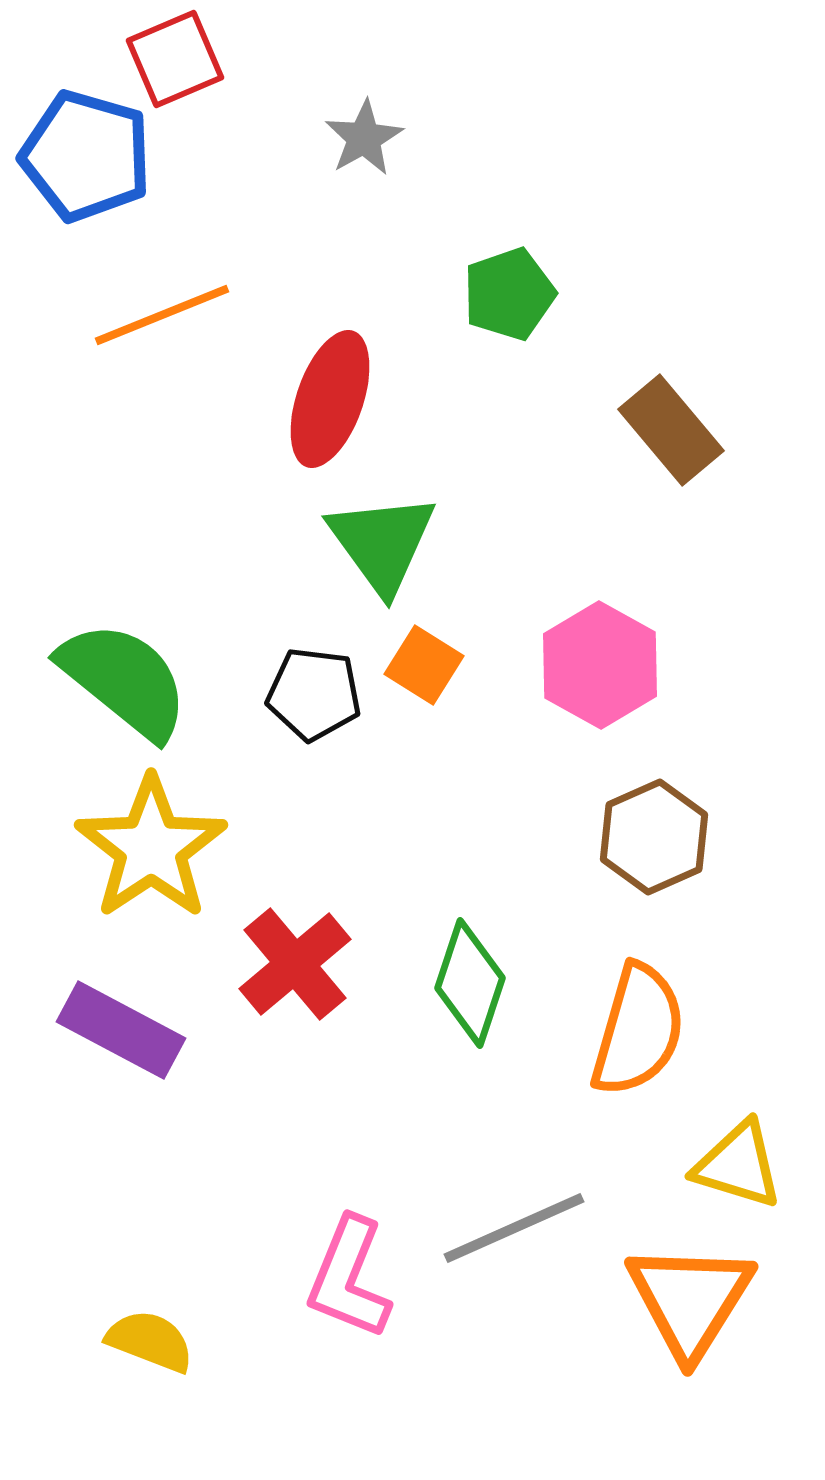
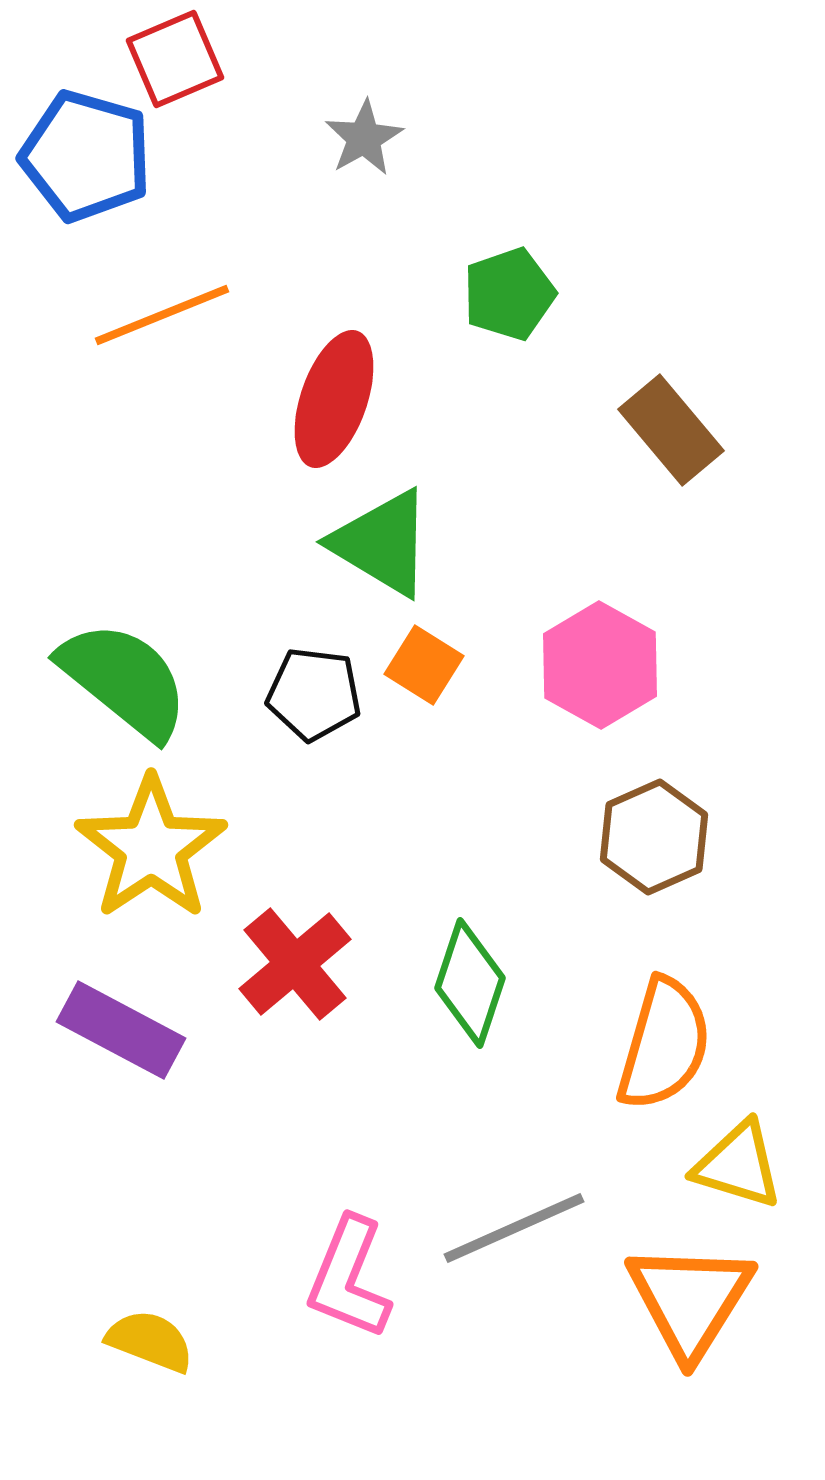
red ellipse: moved 4 px right
green triangle: rotated 23 degrees counterclockwise
orange semicircle: moved 26 px right, 14 px down
